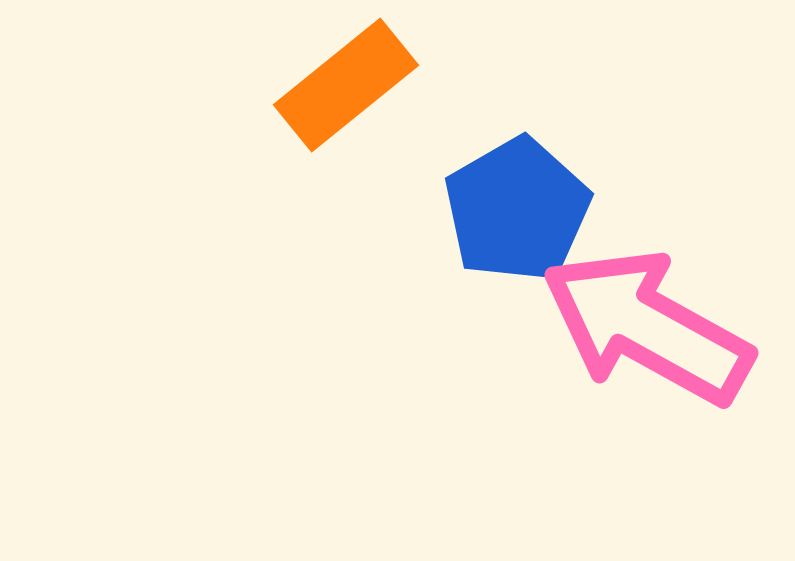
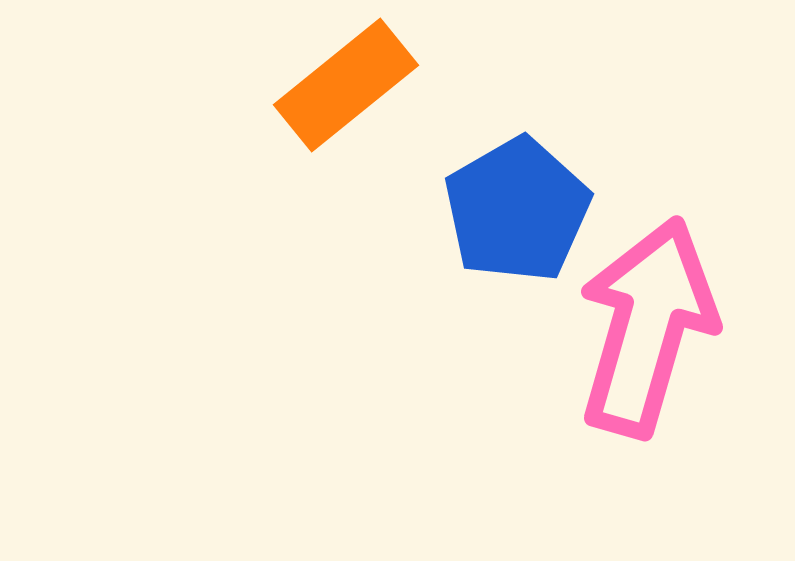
pink arrow: rotated 77 degrees clockwise
